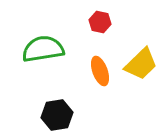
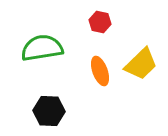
green semicircle: moved 1 px left, 1 px up
black hexagon: moved 8 px left, 4 px up; rotated 12 degrees clockwise
